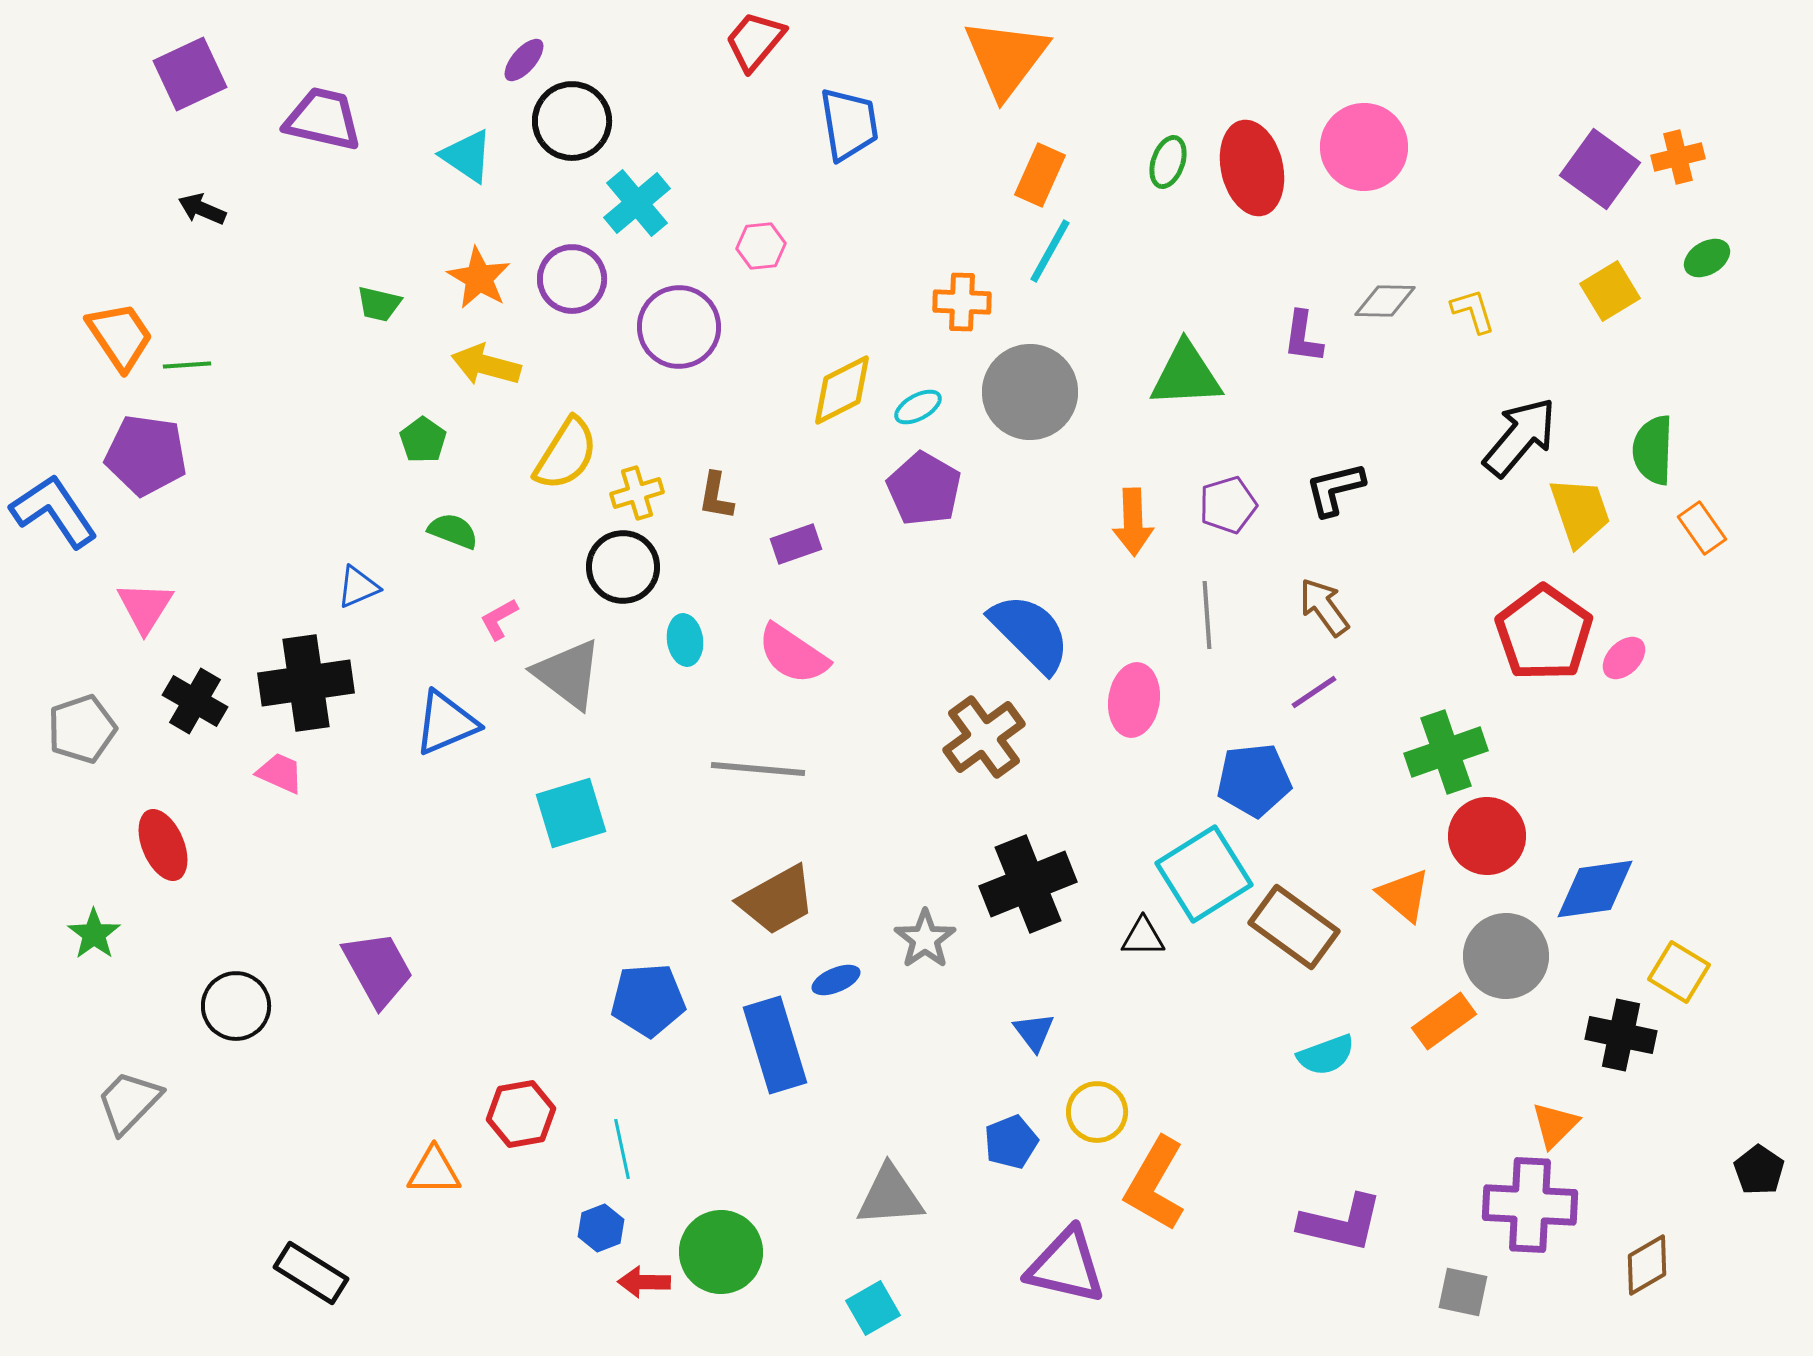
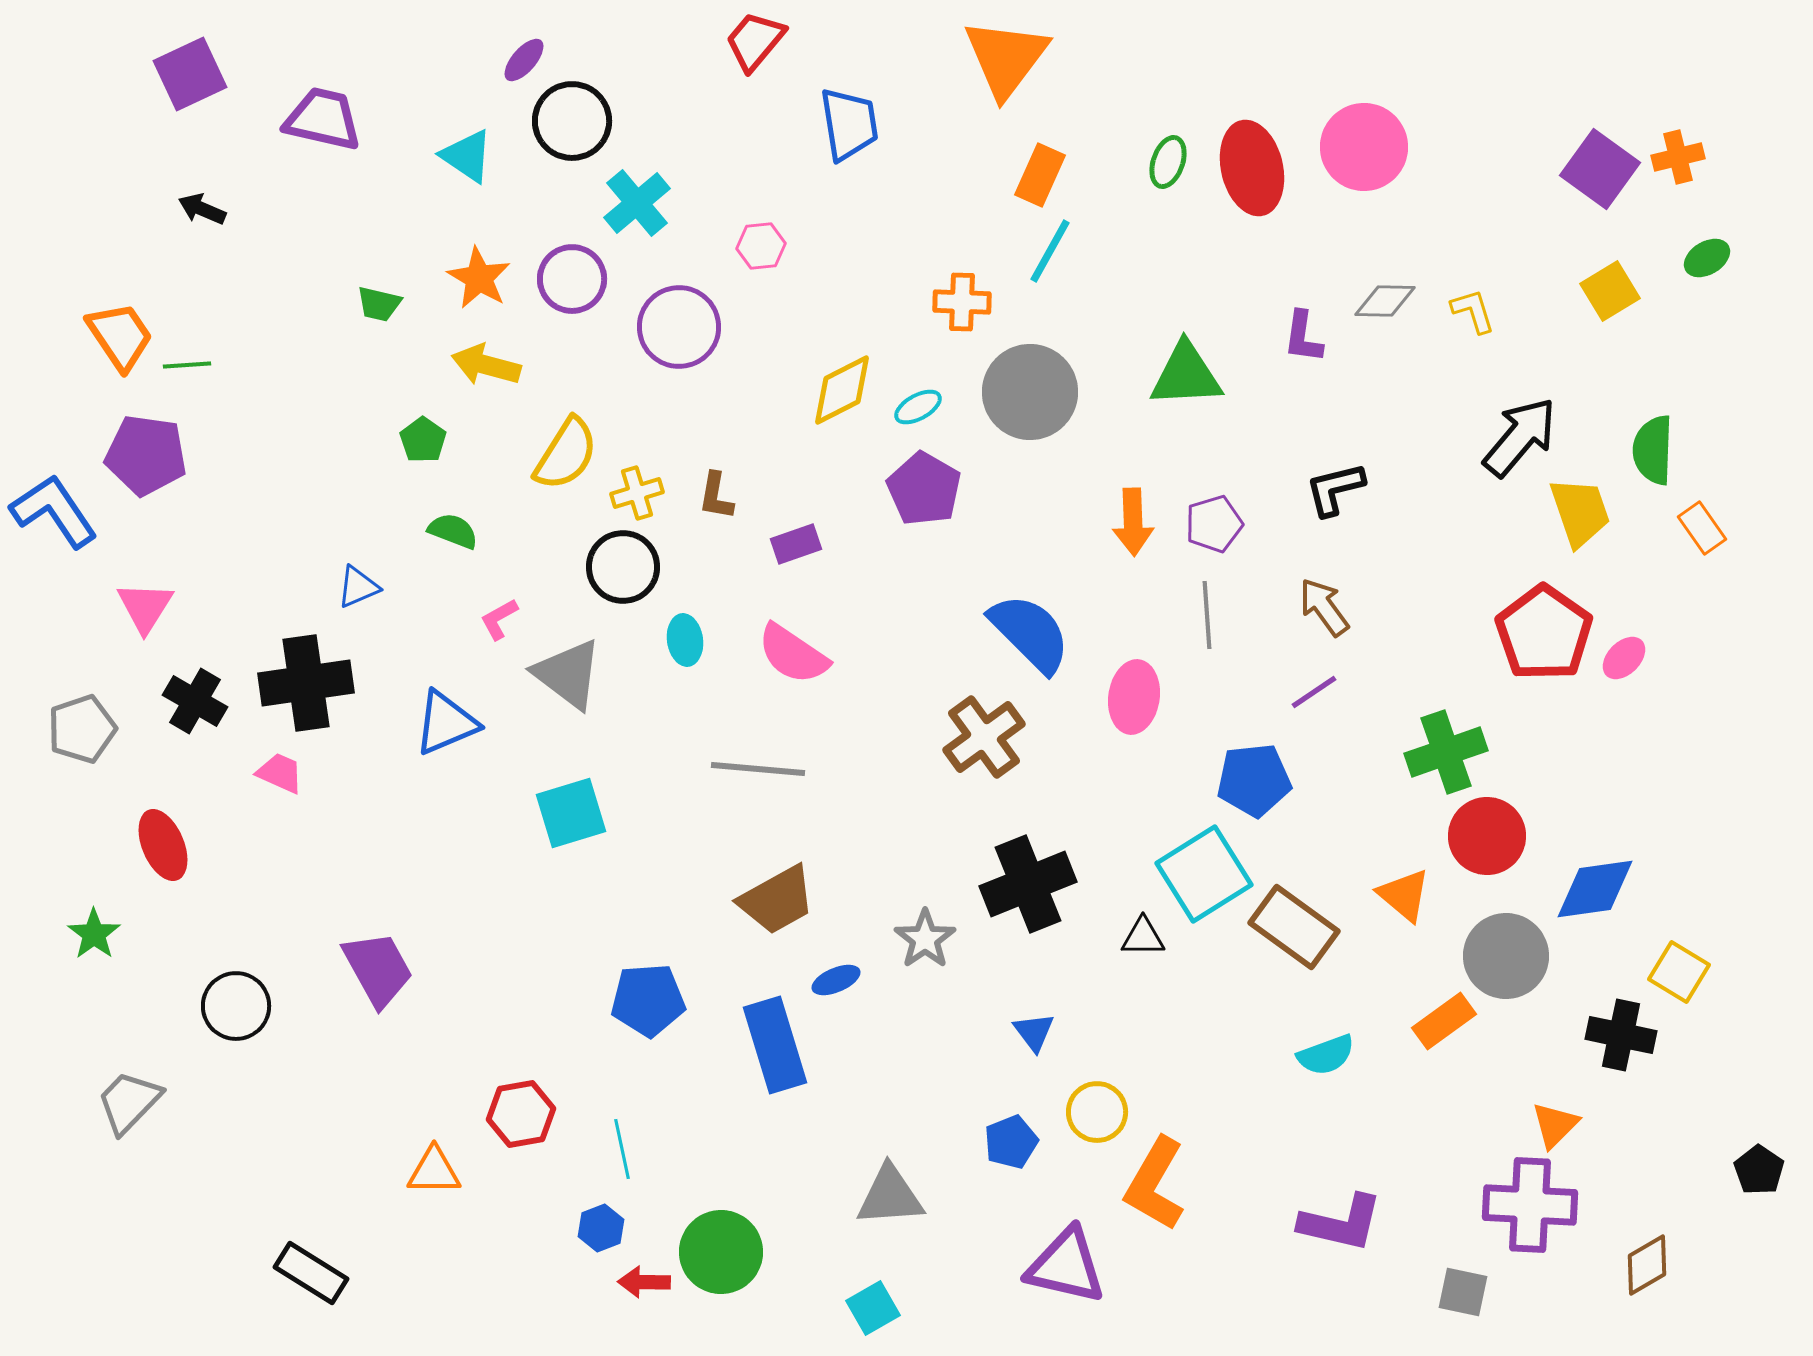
purple pentagon at (1228, 505): moved 14 px left, 19 px down
pink ellipse at (1134, 700): moved 3 px up
